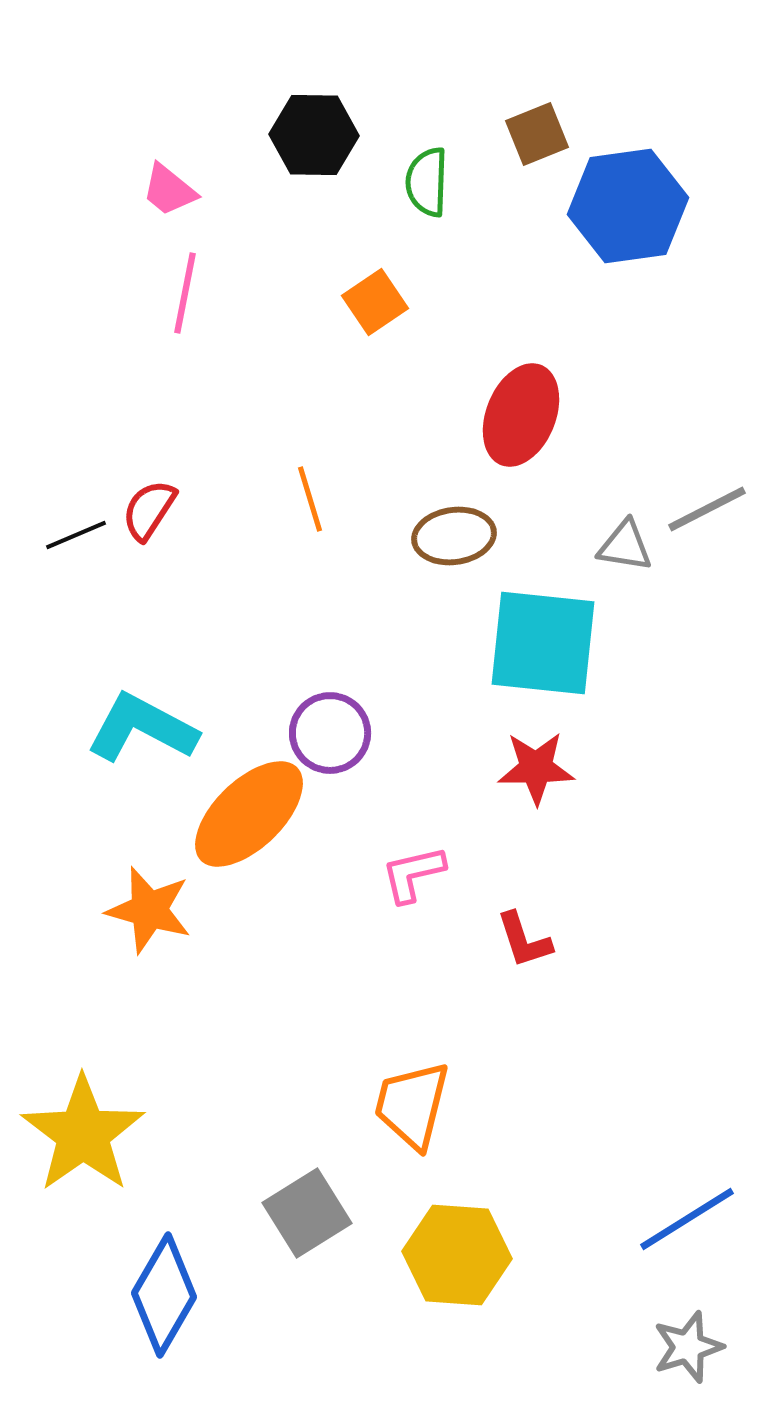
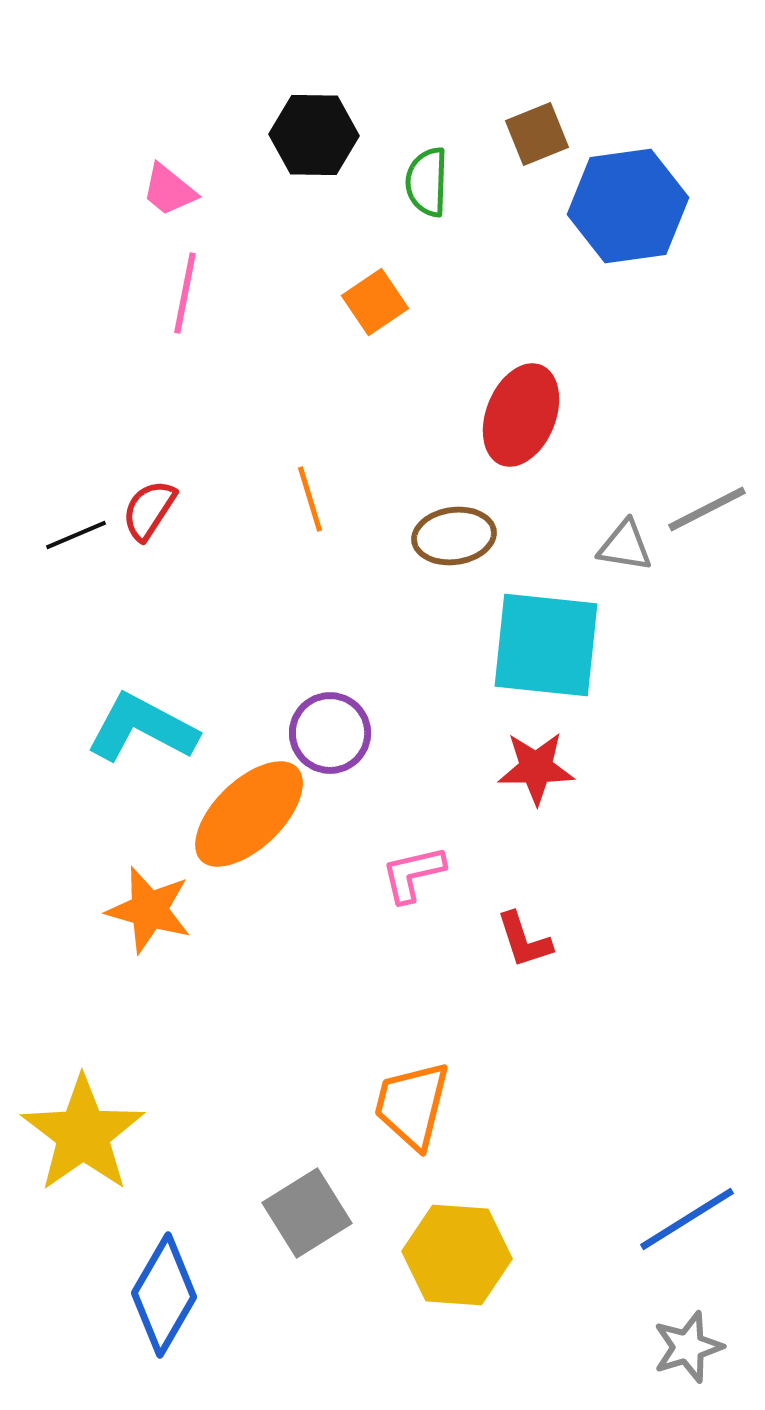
cyan square: moved 3 px right, 2 px down
